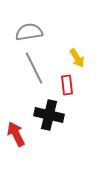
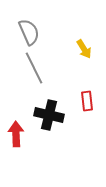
gray semicircle: rotated 76 degrees clockwise
yellow arrow: moved 7 px right, 9 px up
red rectangle: moved 20 px right, 16 px down
red arrow: rotated 25 degrees clockwise
